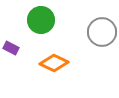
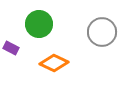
green circle: moved 2 px left, 4 px down
